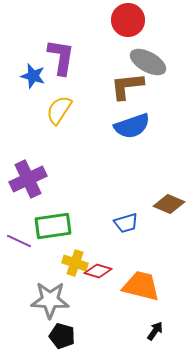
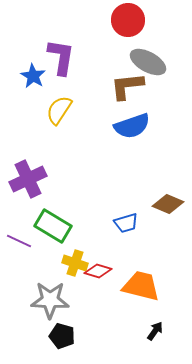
blue star: rotated 15 degrees clockwise
brown diamond: moved 1 px left
green rectangle: rotated 39 degrees clockwise
